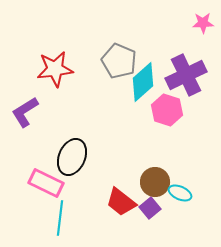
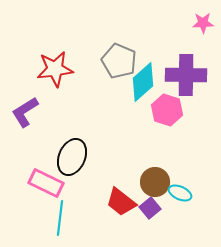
purple cross: rotated 27 degrees clockwise
